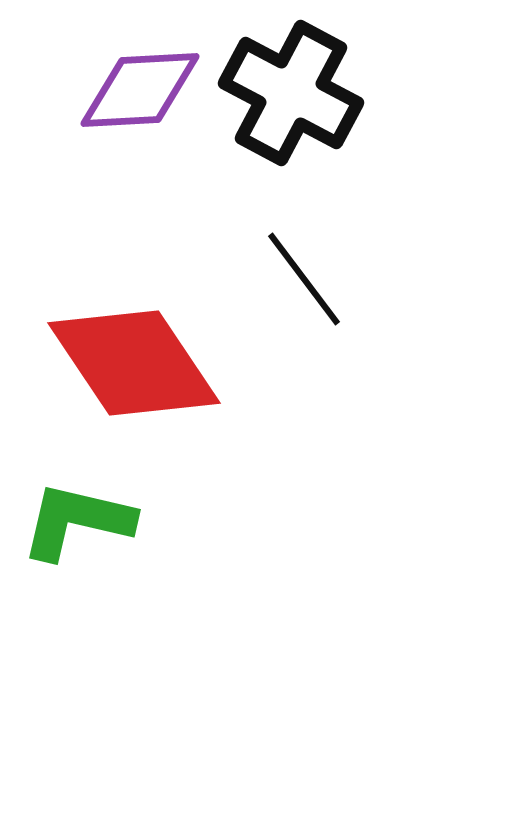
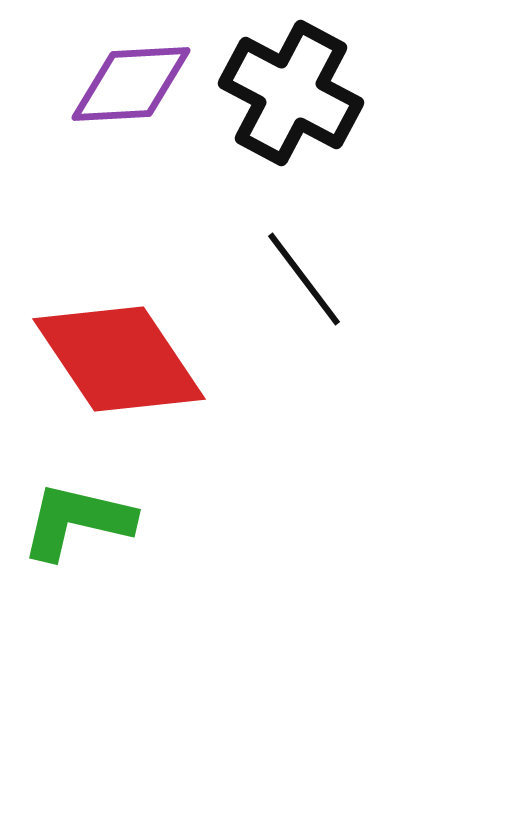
purple diamond: moved 9 px left, 6 px up
red diamond: moved 15 px left, 4 px up
